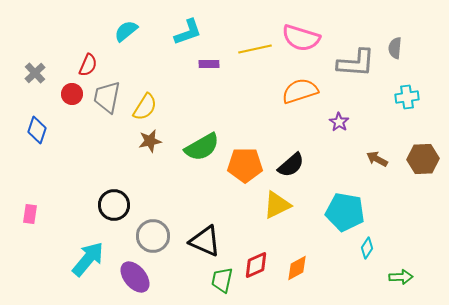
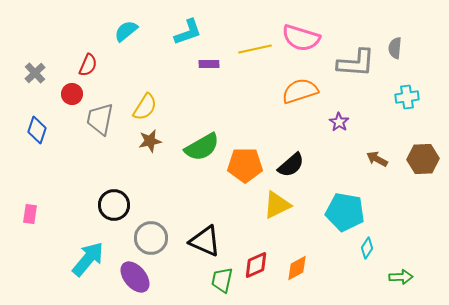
gray trapezoid: moved 7 px left, 22 px down
gray circle: moved 2 px left, 2 px down
